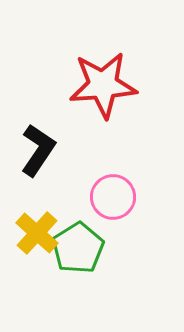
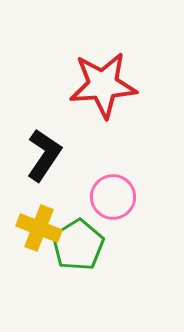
black L-shape: moved 6 px right, 5 px down
yellow cross: moved 2 px right, 5 px up; rotated 21 degrees counterclockwise
green pentagon: moved 3 px up
